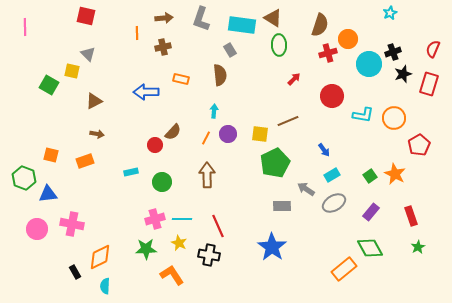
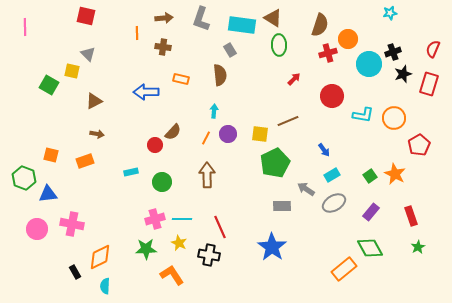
cyan star at (390, 13): rotated 16 degrees clockwise
brown cross at (163, 47): rotated 21 degrees clockwise
red line at (218, 226): moved 2 px right, 1 px down
